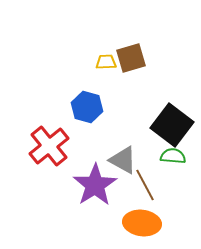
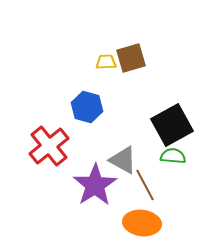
black square: rotated 24 degrees clockwise
